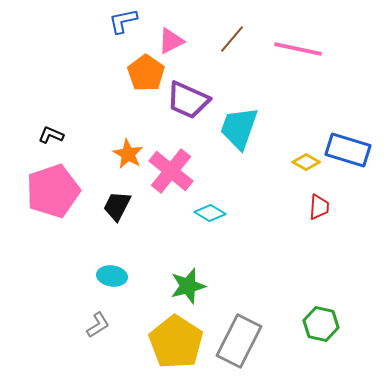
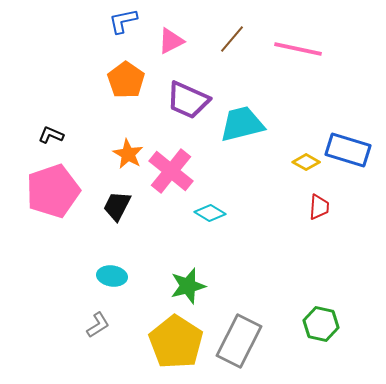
orange pentagon: moved 20 px left, 7 px down
cyan trapezoid: moved 3 px right, 4 px up; rotated 57 degrees clockwise
